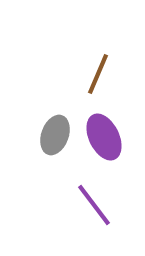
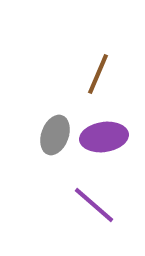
purple ellipse: rotated 72 degrees counterclockwise
purple line: rotated 12 degrees counterclockwise
